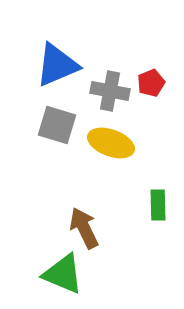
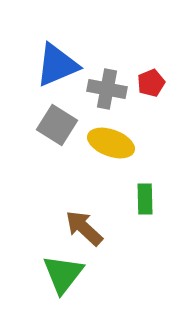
gray cross: moved 3 px left, 2 px up
gray square: rotated 15 degrees clockwise
green rectangle: moved 13 px left, 6 px up
brown arrow: rotated 21 degrees counterclockwise
green triangle: rotated 45 degrees clockwise
